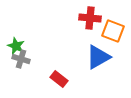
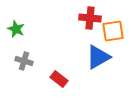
orange square: rotated 30 degrees counterclockwise
green star: moved 17 px up
gray cross: moved 3 px right, 2 px down
